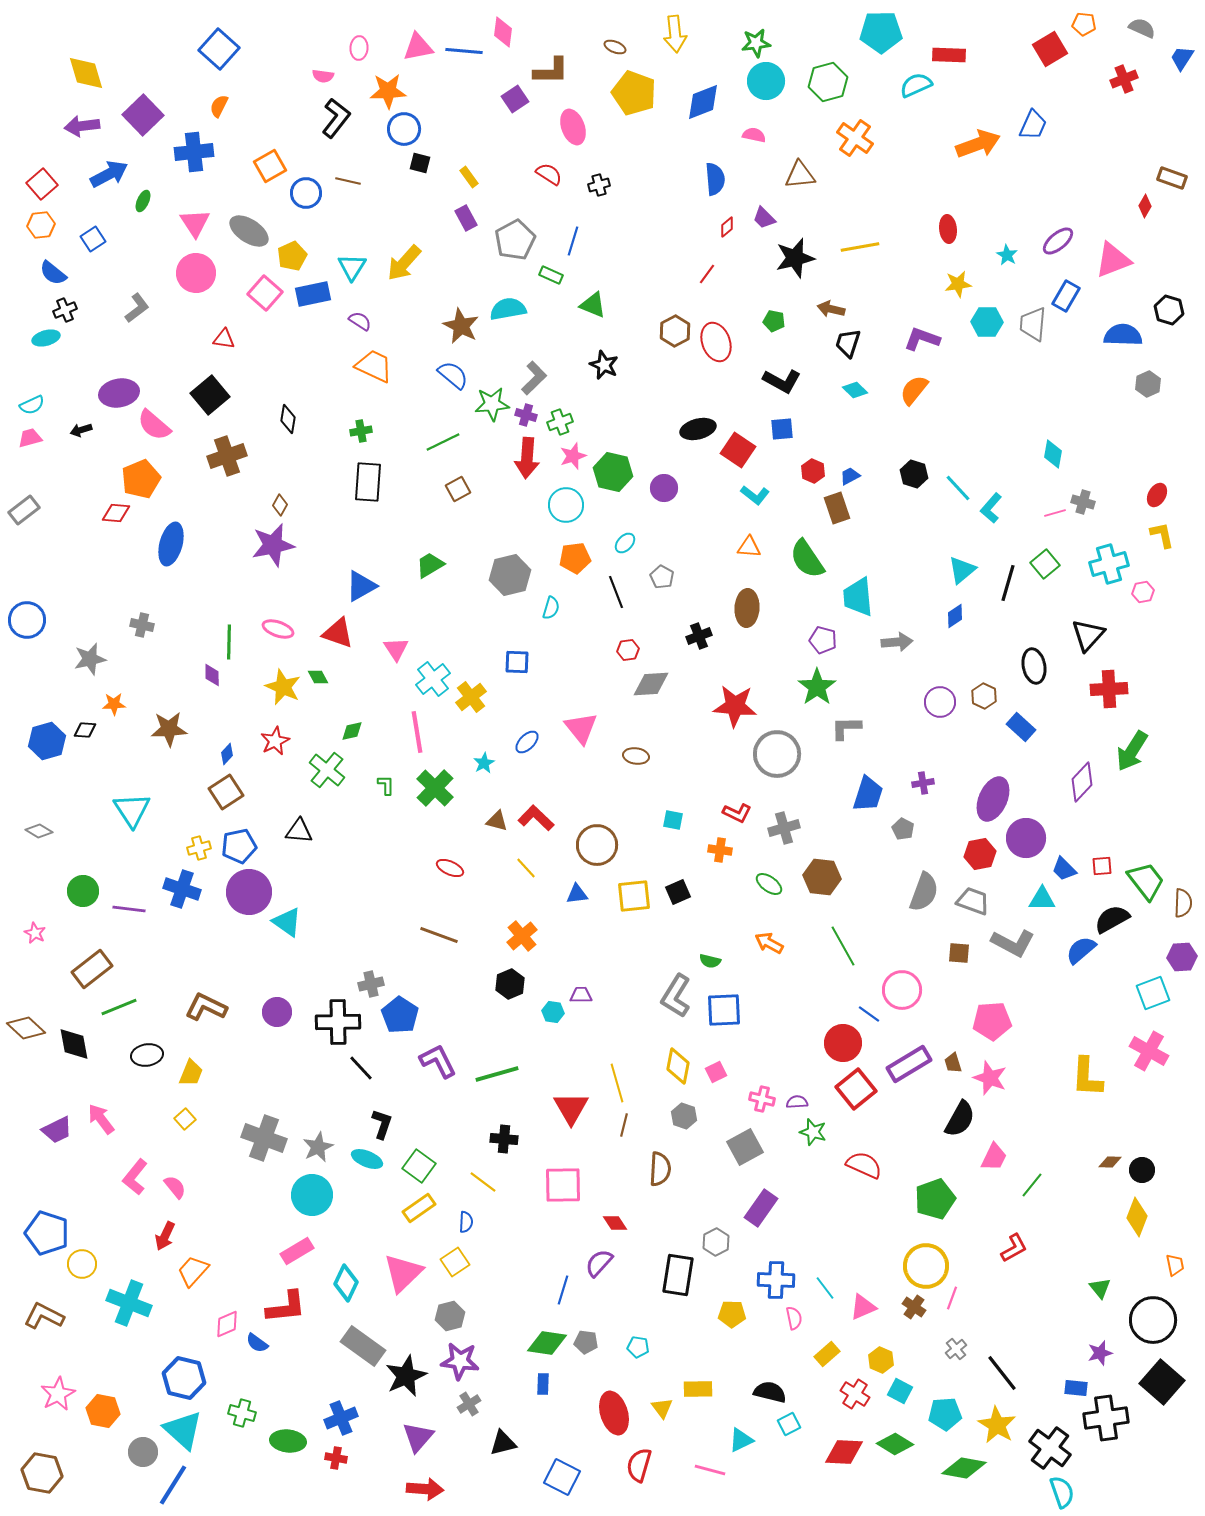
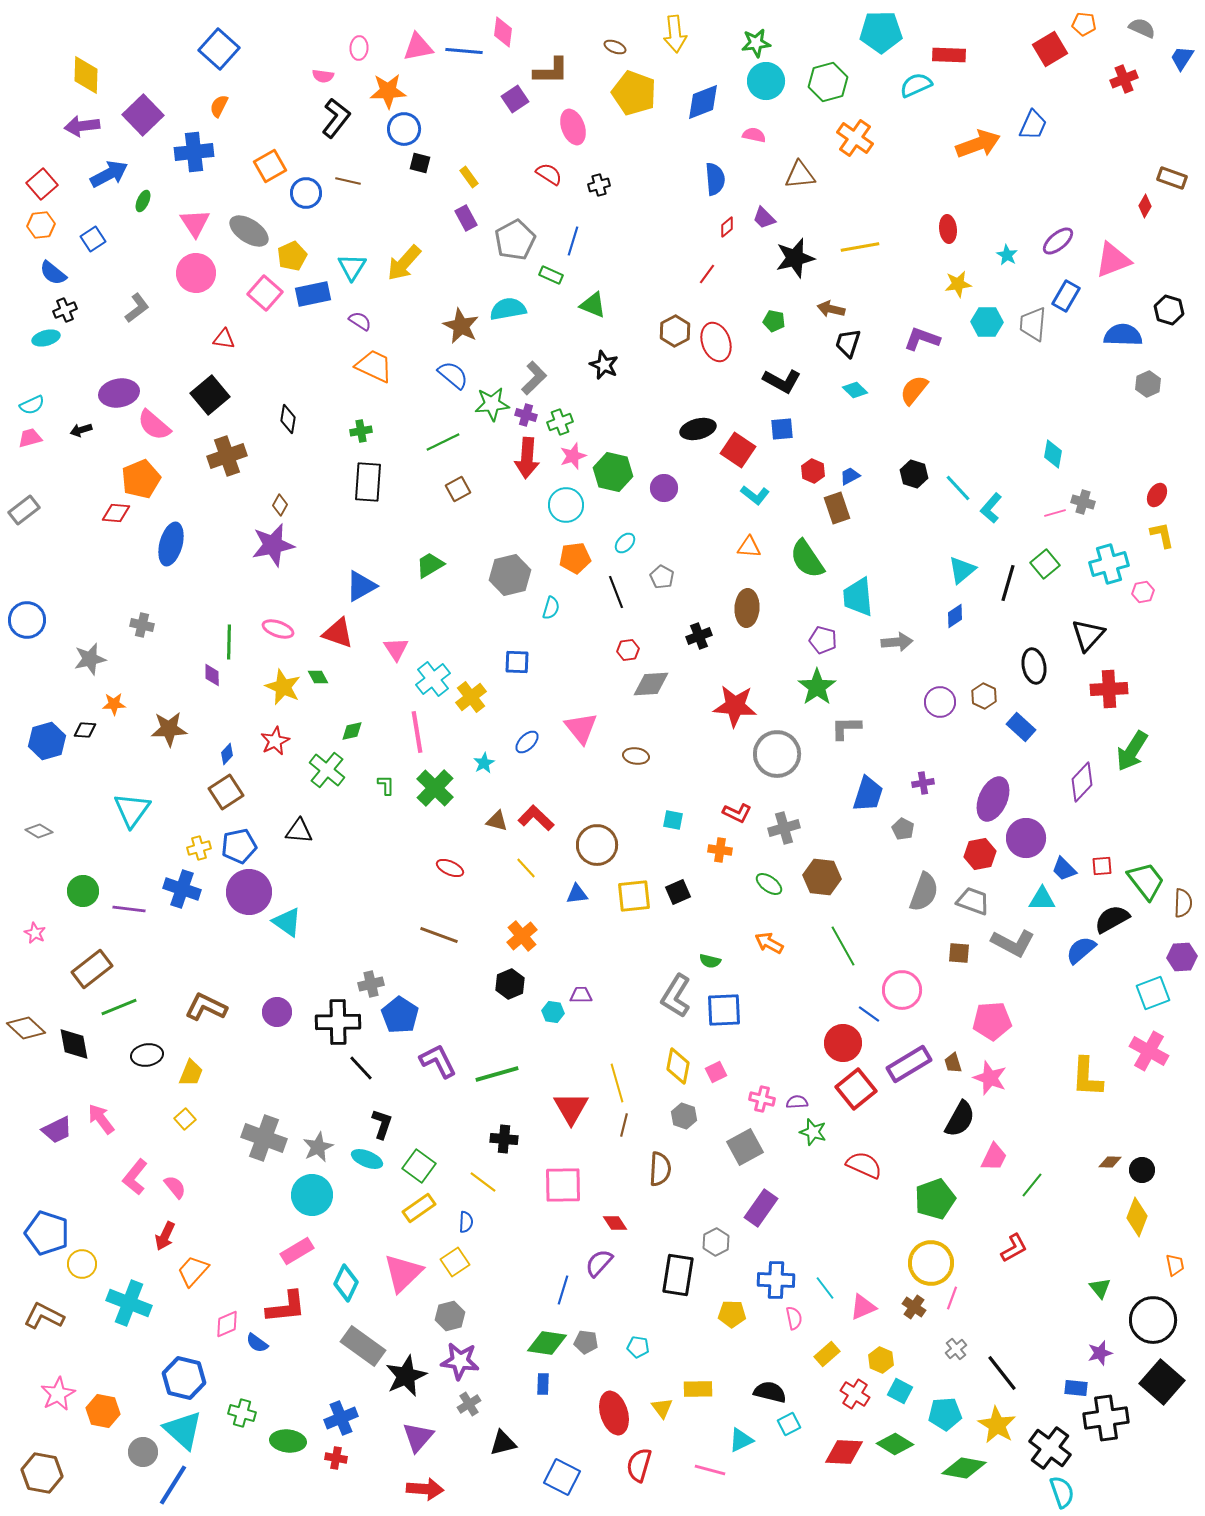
yellow diamond at (86, 73): moved 2 px down; rotated 18 degrees clockwise
cyan triangle at (132, 810): rotated 9 degrees clockwise
yellow circle at (926, 1266): moved 5 px right, 3 px up
